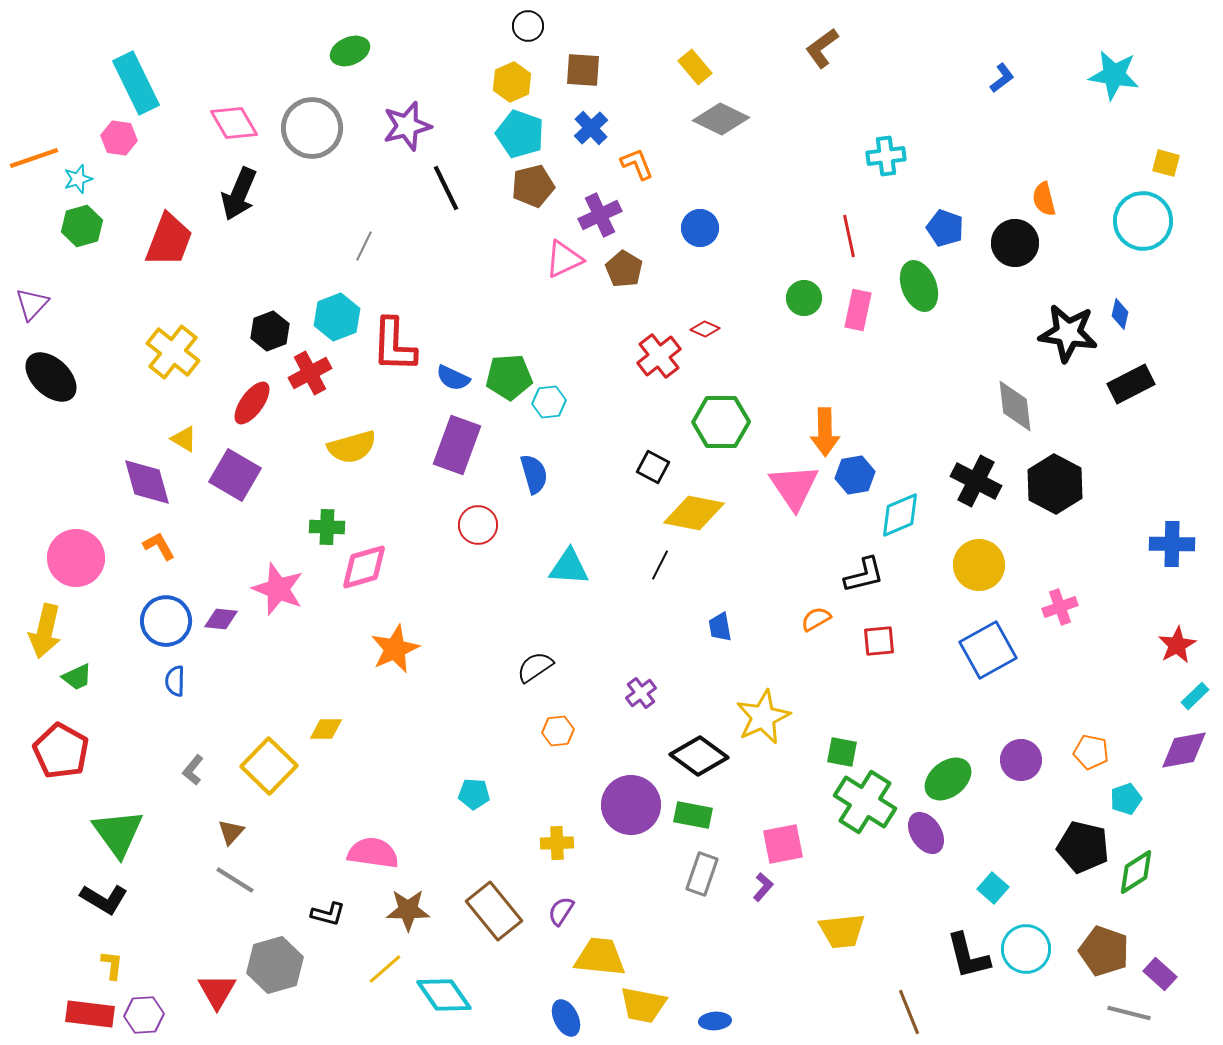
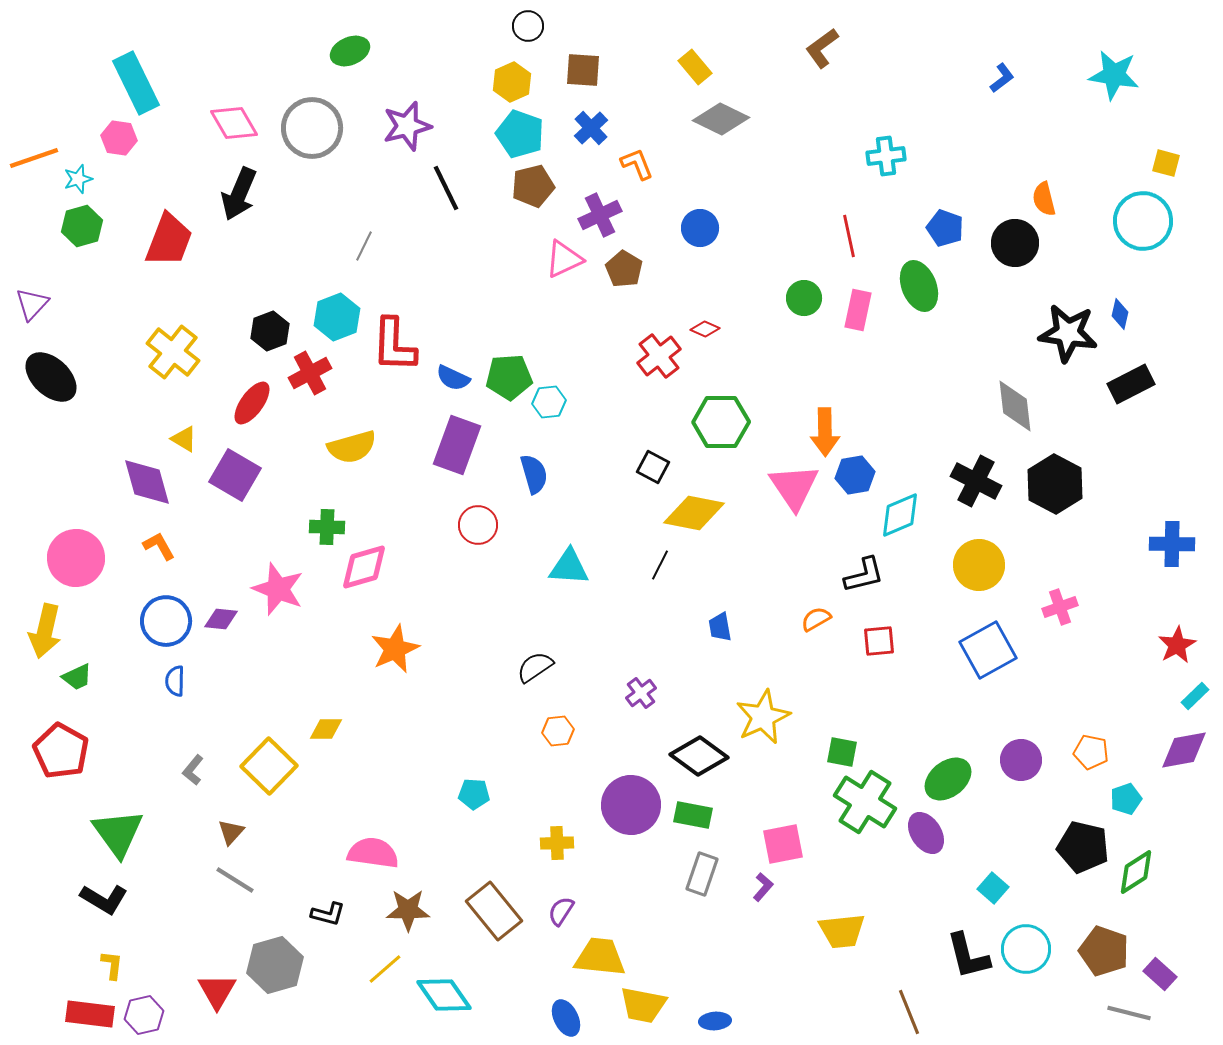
purple hexagon at (144, 1015): rotated 9 degrees counterclockwise
